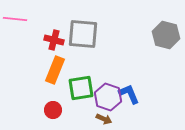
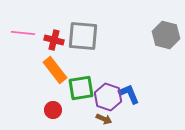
pink line: moved 8 px right, 14 px down
gray square: moved 2 px down
orange rectangle: rotated 60 degrees counterclockwise
